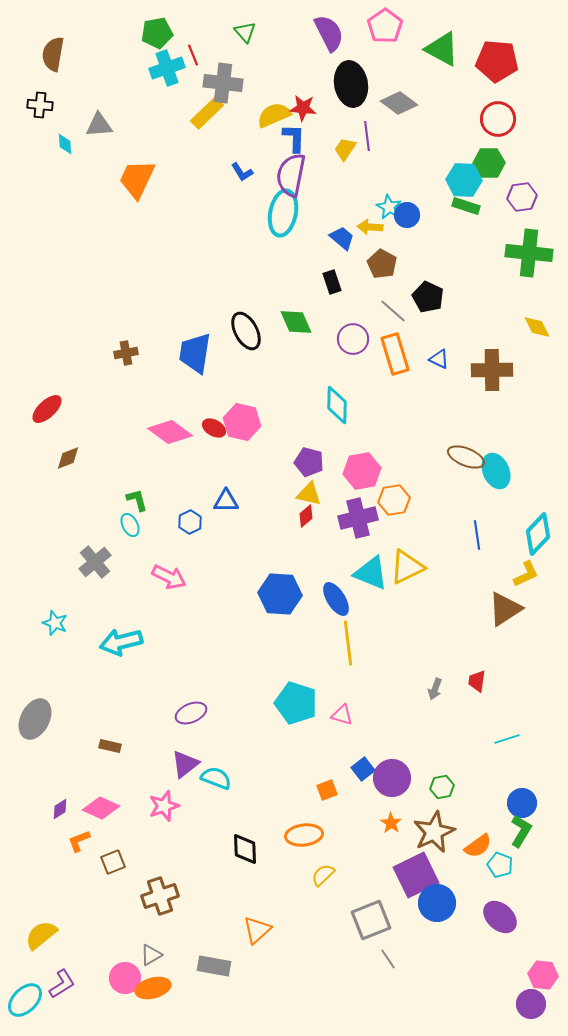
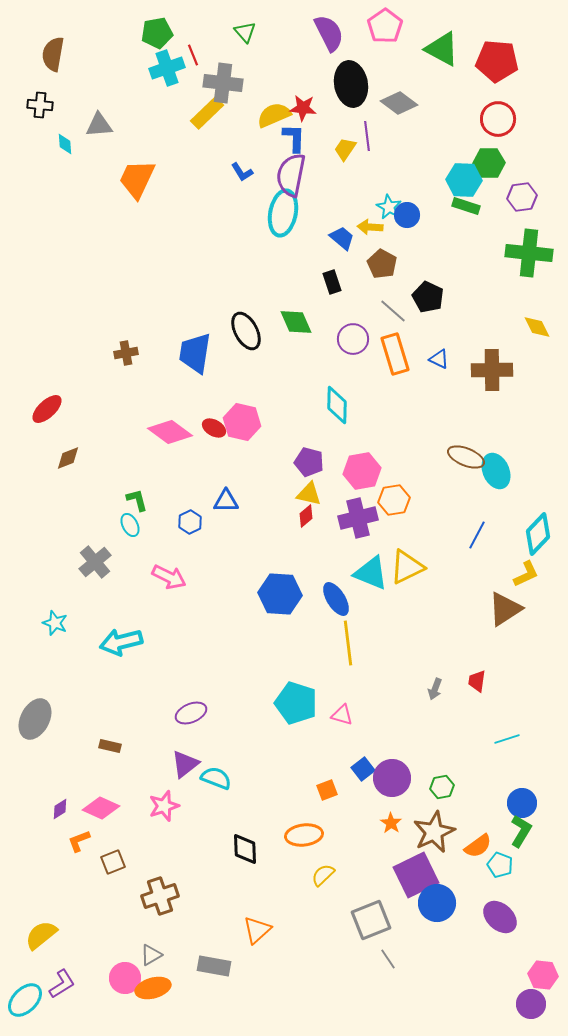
blue line at (477, 535): rotated 36 degrees clockwise
